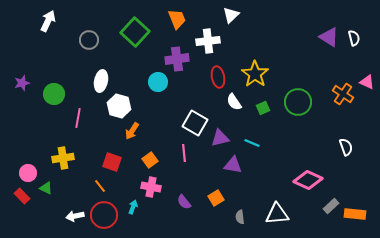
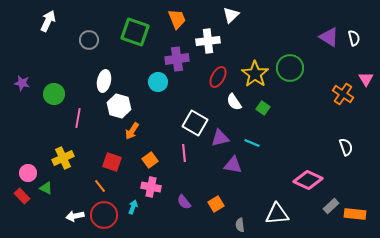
green square at (135, 32): rotated 24 degrees counterclockwise
red ellipse at (218, 77): rotated 40 degrees clockwise
white ellipse at (101, 81): moved 3 px right
pink triangle at (367, 82): moved 1 px left, 3 px up; rotated 35 degrees clockwise
purple star at (22, 83): rotated 28 degrees clockwise
green circle at (298, 102): moved 8 px left, 34 px up
green square at (263, 108): rotated 32 degrees counterclockwise
yellow cross at (63, 158): rotated 15 degrees counterclockwise
orange square at (216, 198): moved 6 px down
gray semicircle at (240, 217): moved 8 px down
